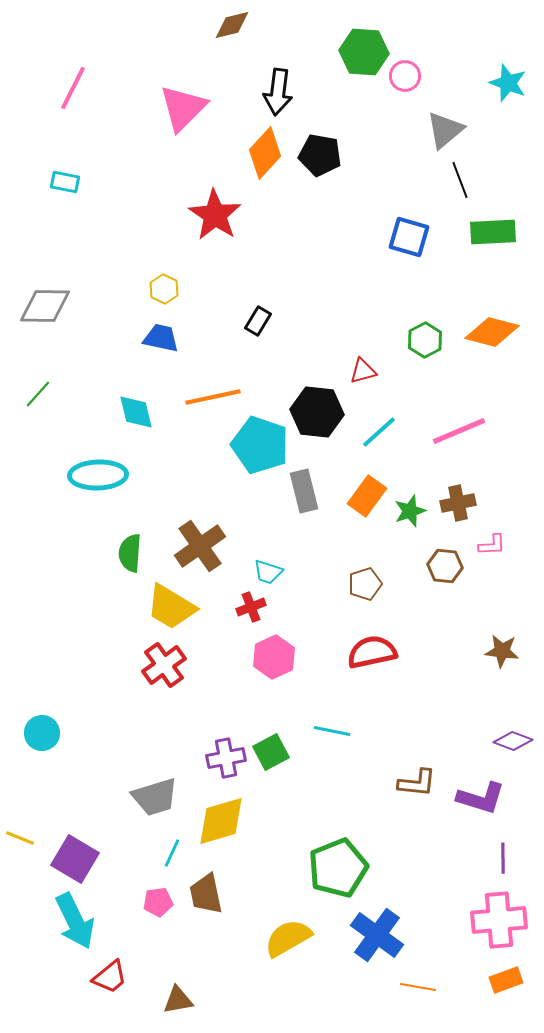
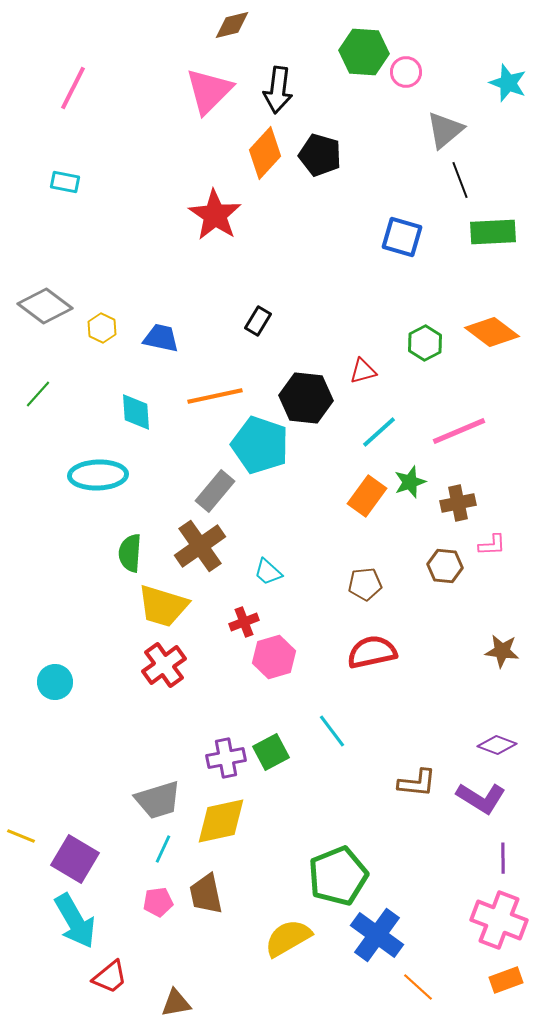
pink circle at (405, 76): moved 1 px right, 4 px up
black arrow at (278, 92): moved 2 px up
pink triangle at (183, 108): moved 26 px right, 17 px up
black pentagon at (320, 155): rotated 6 degrees clockwise
blue square at (409, 237): moved 7 px left
yellow hexagon at (164, 289): moved 62 px left, 39 px down
gray diamond at (45, 306): rotated 36 degrees clockwise
orange diamond at (492, 332): rotated 22 degrees clockwise
green hexagon at (425, 340): moved 3 px down
orange line at (213, 397): moved 2 px right, 1 px up
cyan diamond at (136, 412): rotated 9 degrees clockwise
black hexagon at (317, 412): moved 11 px left, 14 px up
gray rectangle at (304, 491): moved 89 px left; rotated 54 degrees clockwise
green star at (410, 511): moved 29 px up
cyan trapezoid at (268, 572): rotated 24 degrees clockwise
brown pentagon at (365, 584): rotated 12 degrees clockwise
yellow trapezoid at (171, 607): moved 8 px left, 1 px up; rotated 14 degrees counterclockwise
red cross at (251, 607): moved 7 px left, 15 px down
pink hexagon at (274, 657): rotated 9 degrees clockwise
cyan line at (332, 731): rotated 42 degrees clockwise
cyan circle at (42, 733): moved 13 px right, 51 px up
purple diamond at (513, 741): moved 16 px left, 4 px down
gray trapezoid at (155, 797): moved 3 px right, 3 px down
purple L-shape at (481, 798): rotated 15 degrees clockwise
yellow diamond at (221, 821): rotated 4 degrees clockwise
yellow line at (20, 838): moved 1 px right, 2 px up
cyan line at (172, 853): moved 9 px left, 4 px up
green pentagon at (338, 868): moved 8 px down
pink cross at (499, 920): rotated 26 degrees clockwise
cyan arrow at (75, 921): rotated 4 degrees counterclockwise
orange line at (418, 987): rotated 32 degrees clockwise
brown triangle at (178, 1000): moved 2 px left, 3 px down
